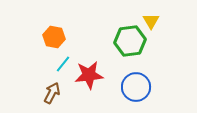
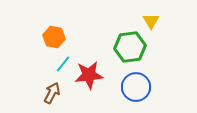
green hexagon: moved 6 px down
